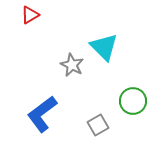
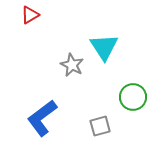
cyan triangle: rotated 12 degrees clockwise
green circle: moved 4 px up
blue L-shape: moved 4 px down
gray square: moved 2 px right, 1 px down; rotated 15 degrees clockwise
